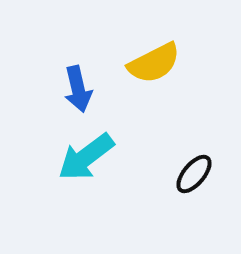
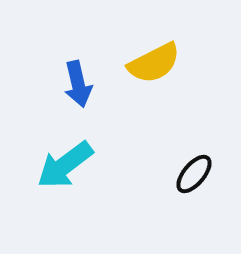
blue arrow: moved 5 px up
cyan arrow: moved 21 px left, 8 px down
